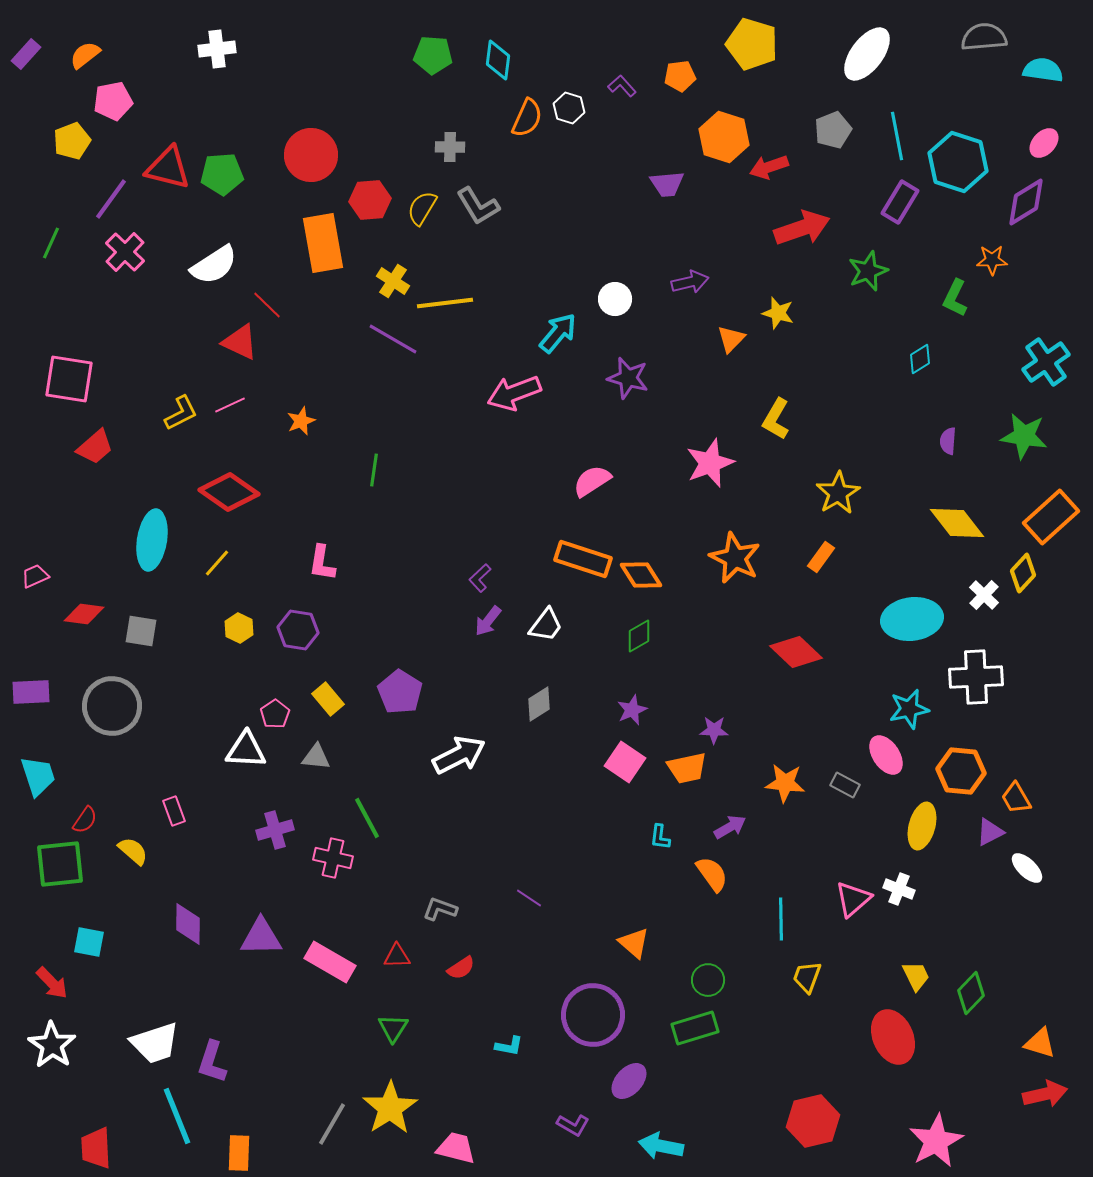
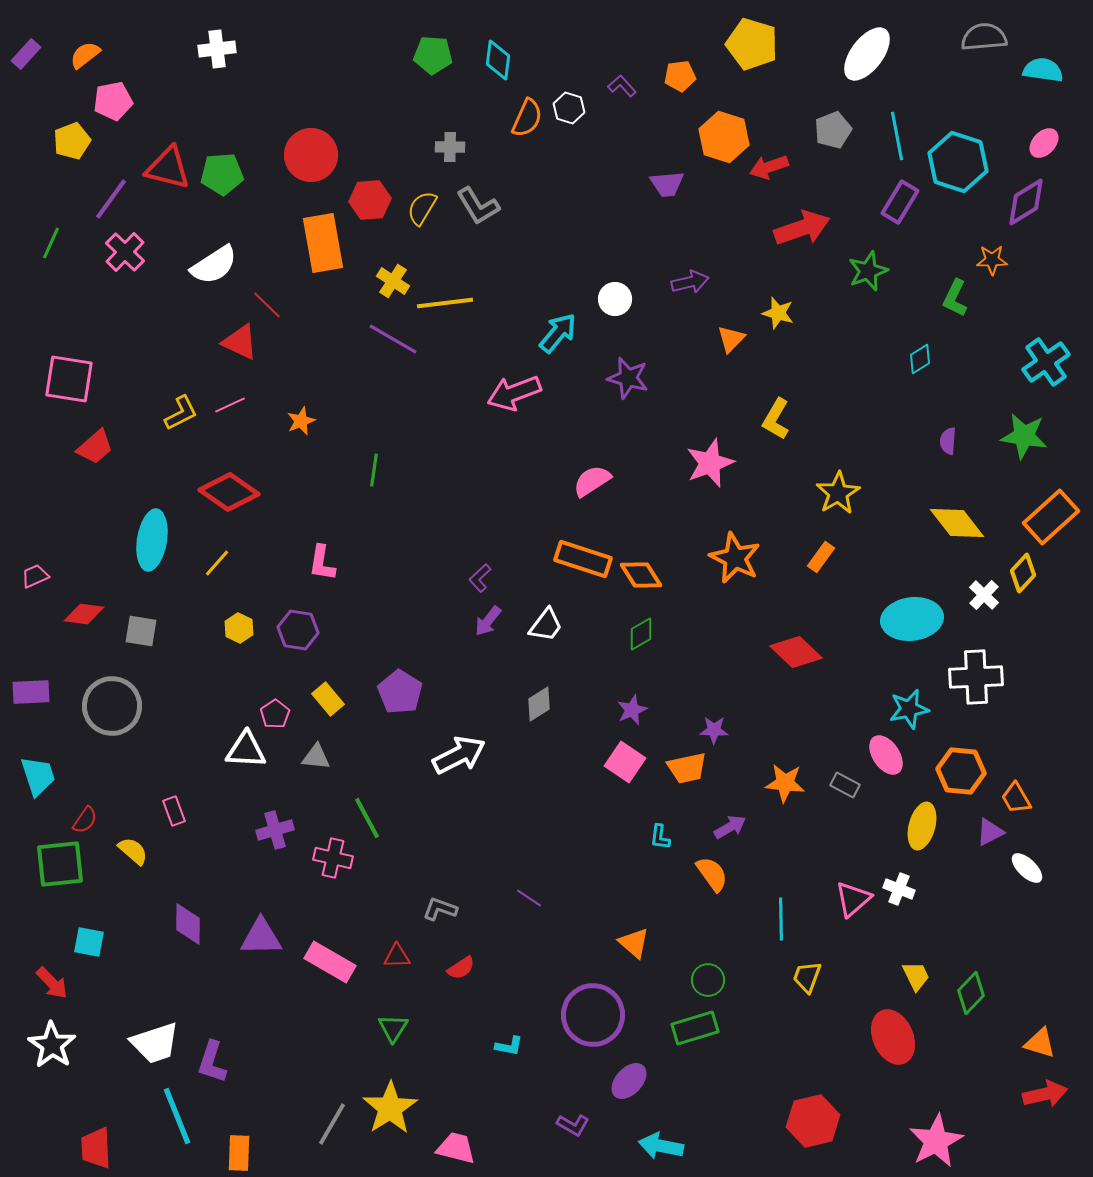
green diamond at (639, 636): moved 2 px right, 2 px up
